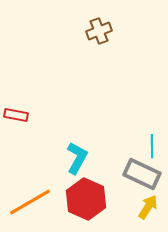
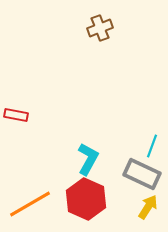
brown cross: moved 1 px right, 3 px up
cyan line: rotated 20 degrees clockwise
cyan L-shape: moved 11 px right, 1 px down
orange line: moved 2 px down
